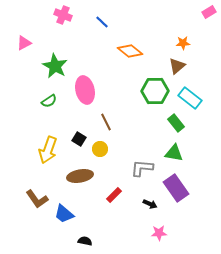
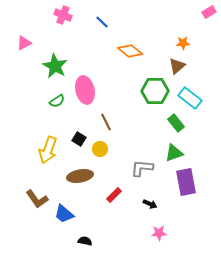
green semicircle: moved 8 px right
green triangle: rotated 30 degrees counterclockwise
purple rectangle: moved 10 px right, 6 px up; rotated 24 degrees clockwise
